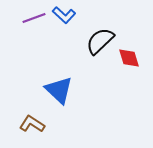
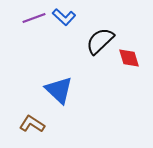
blue L-shape: moved 2 px down
